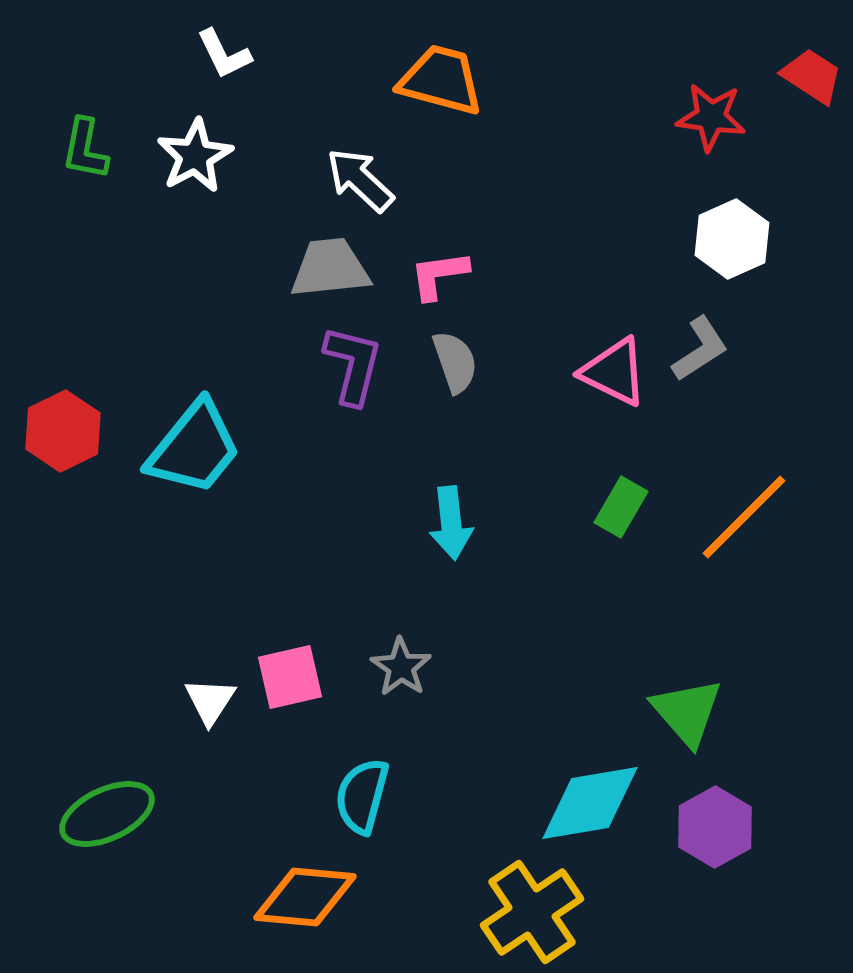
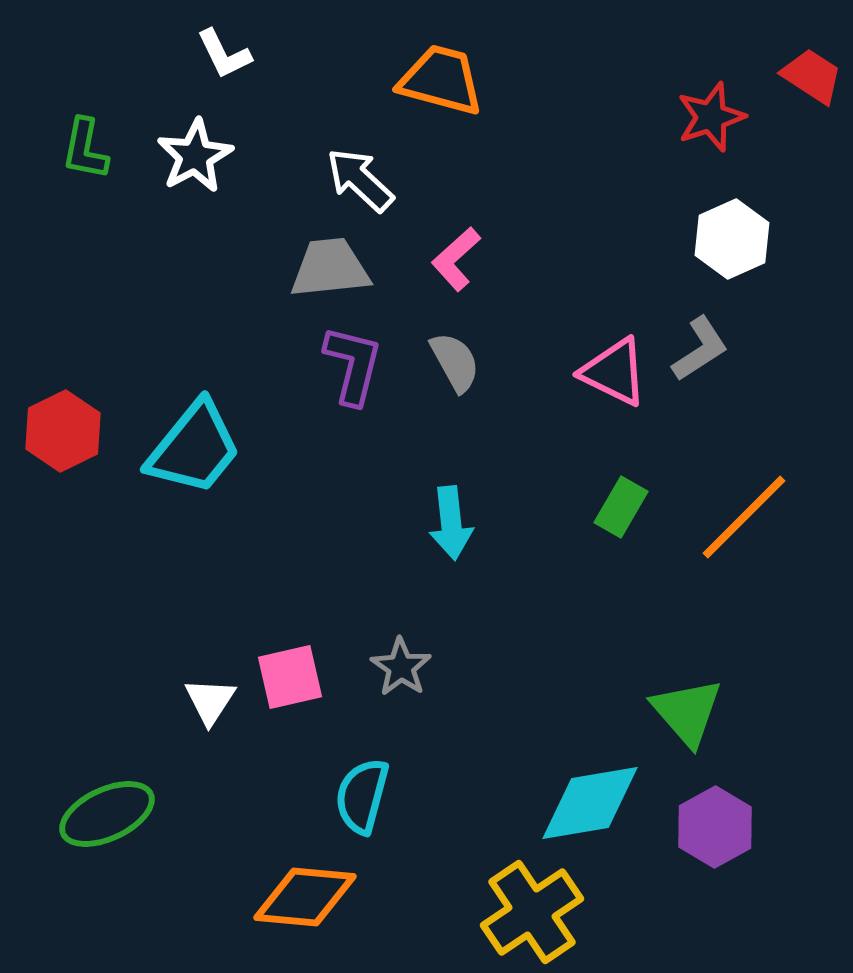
red star: rotated 26 degrees counterclockwise
pink L-shape: moved 17 px right, 16 px up; rotated 34 degrees counterclockwise
gray semicircle: rotated 10 degrees counterclockwise
